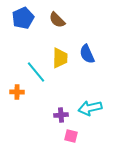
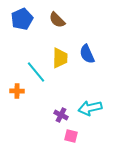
blue pentagon: moved 1 px left, 1 px down
orange cross: moved 1 px up
purple cross: rotated 32 degrees clockwise
